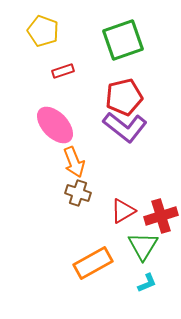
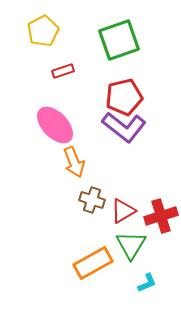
yellow pentagon: rotated 24 degrees clockwise
green square: moved 4 px left
purple L-shape: moved 1 px left
brown cross: moved 14 px right, 7 px down
green triangle: moved 12 px left, 1 px up
